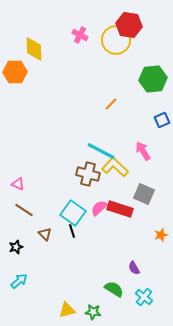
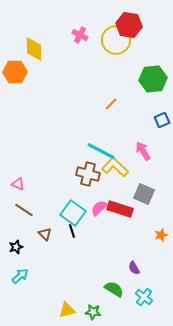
cyan arrow: moved 1 px right, 5 px up
